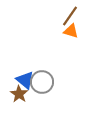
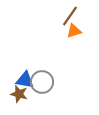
orange triangle: moved 3 px right; rotated 35 degrees counterclockwise
blue triangle: rotated 30 degrees counterclockwise
brown star: rotated 18 degrees counterclockwise
